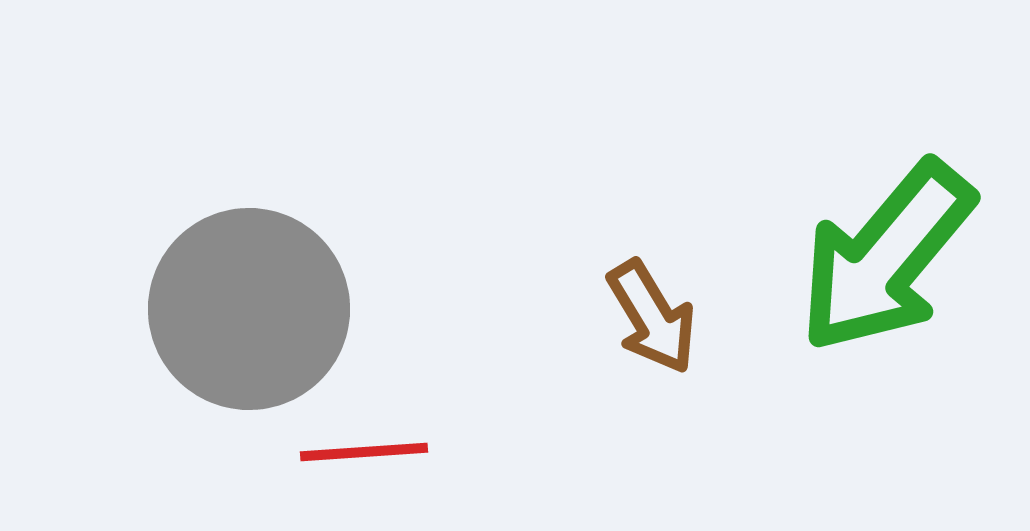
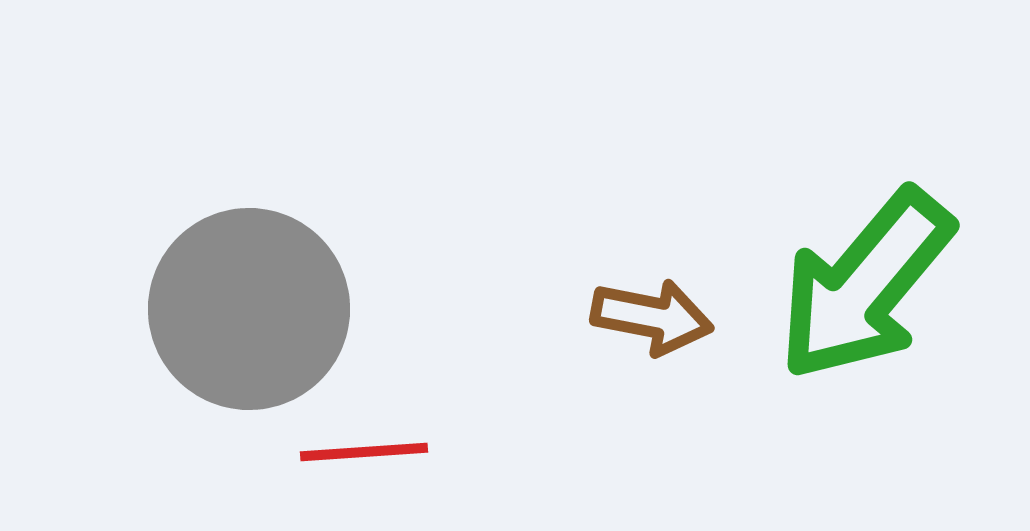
green arrow: moved 21 px left, 28 px down
brown arrow: rotated 48 degrees counterclockwise
